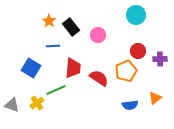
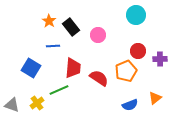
green line: moved 3 px right
blue semicircle: rotated 14 degrees counterclockwise
